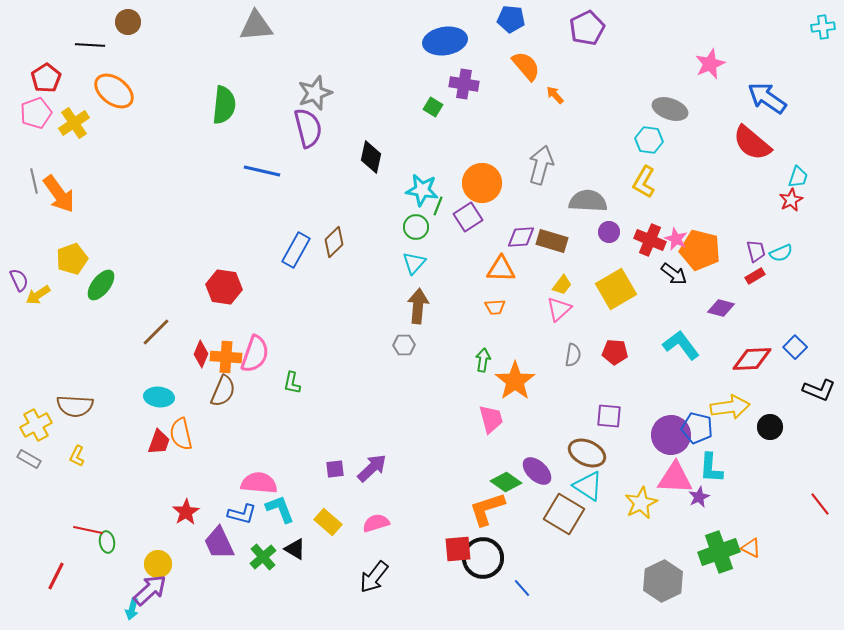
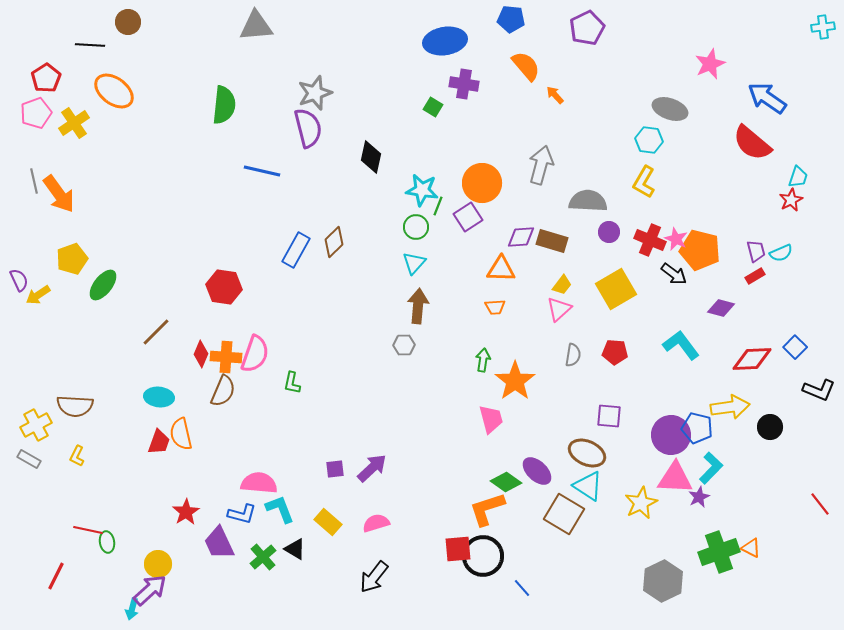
green ellipse at (101, 285): moved 2 px right
cyan L-shape at (711, 468): rotated 140 degrees counterclockwise
black circle at (483, 558): moved 2 px up
